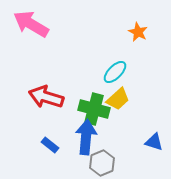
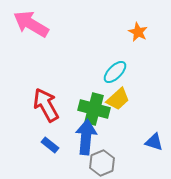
red arrow: moved 8 px down; rotated 44 degrees clockwise
